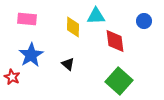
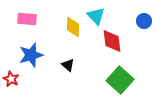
cyan triangle: rotated 48 degrees clockwise
red diamond: moved 3 px left
blue star: rotated 15 degrees clockwise
black triangle: moved 1 px down
red star: moved 1 px left, 2 px down
green square: moved 1 px right, 1 px up
